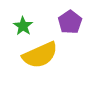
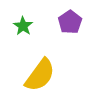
yellow semicircle: moved 20 px down; rotated 30 degrees counterclockwise
